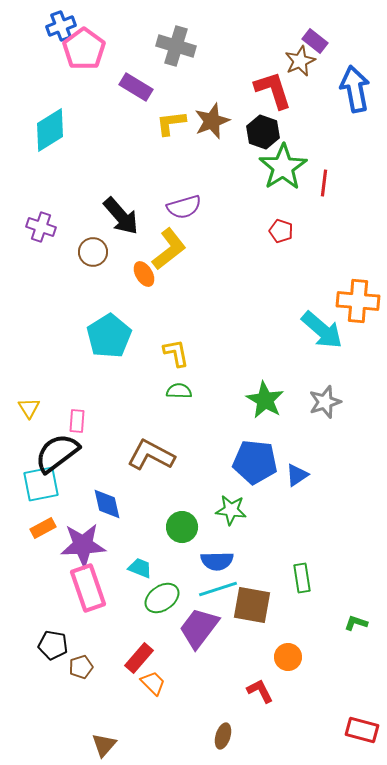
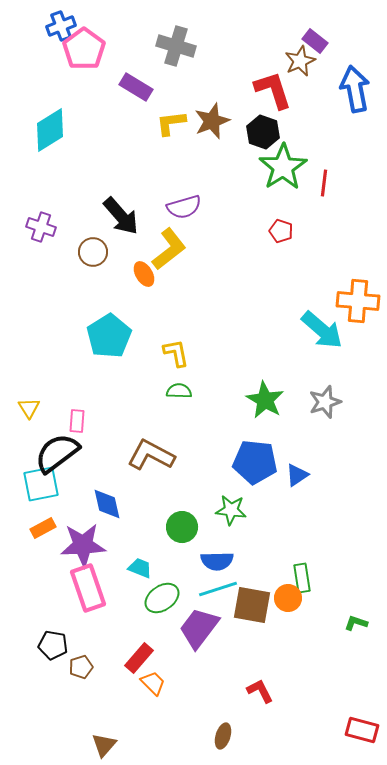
orange circle at (288, 657): moved 59 px up
